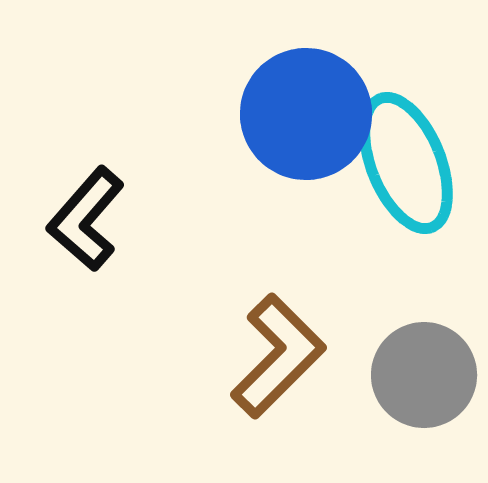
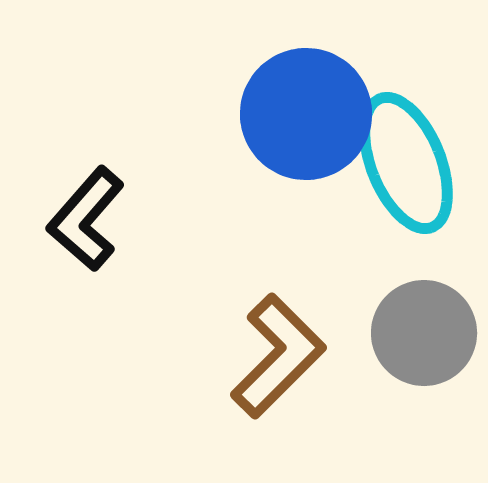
gray circle: moved 42 px up
